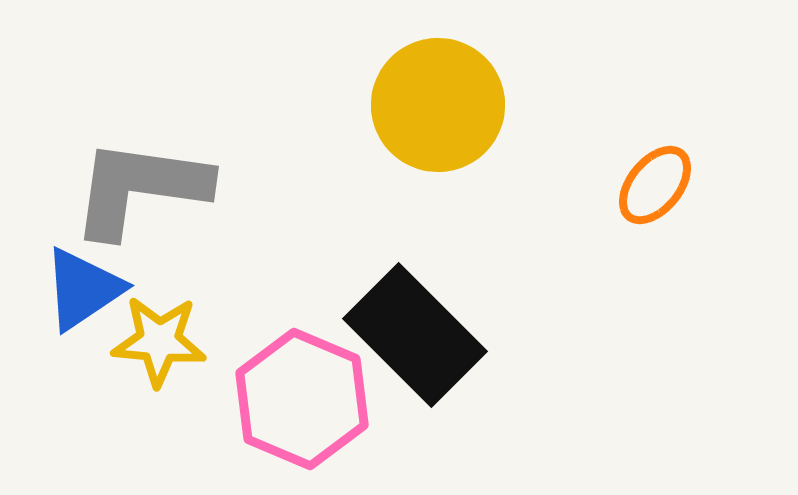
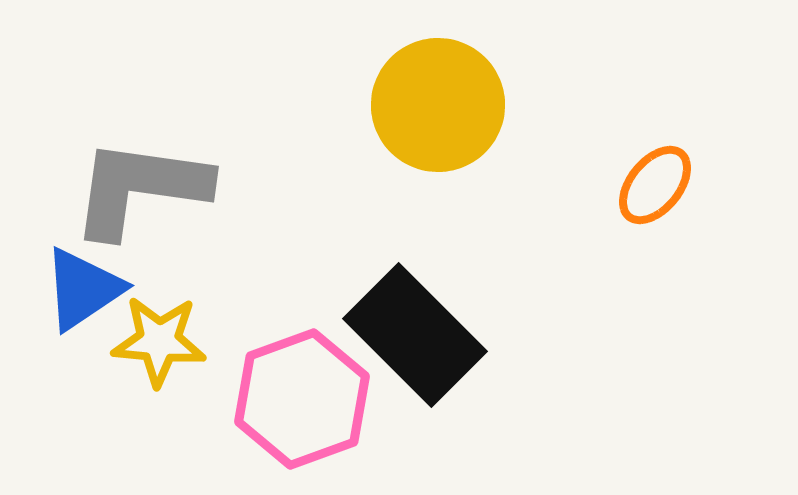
pink hexagon: rotated 17 degrees clockwise
